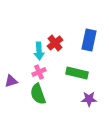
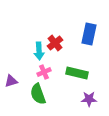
blue rectangle: moved 6 px up
pink cross: moved 5 px right
